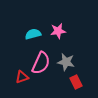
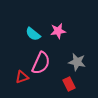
cyan semicircle: rotated 126 degrees counterclockwise
gray star: moved 11 px right
red rectangle: moved 7 px left, 2 px down
